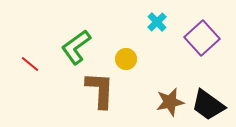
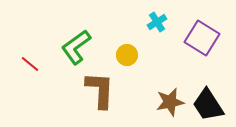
cyan cross: rotated 12 degrees clockwise
purple square: rotated 16 degrees counterclockwise
yellow circle: moved 1 px right, 4 px up
black trapezoid: rotated 21 degrees clockwise
